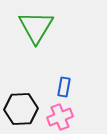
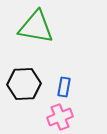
green triangle: rotated 51 degrees counterclockwise
black hexagon: moved 3 px right, 25 px up
